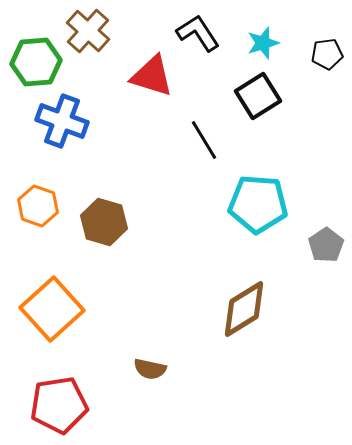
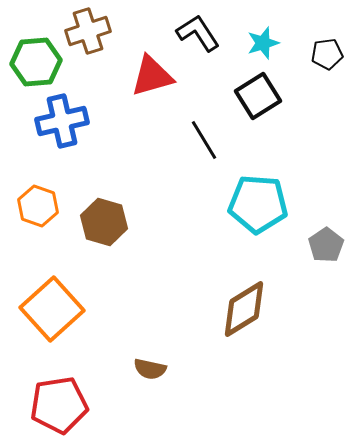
brown cross: rotated 30 degrees clockwise
red triangle: rotated 33 degrees counterclockwise
blue cross: rotated 33 degrees counterclockwise
